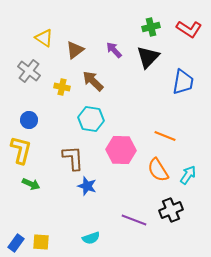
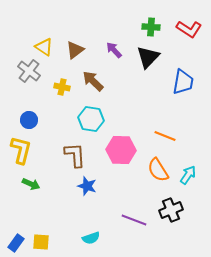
green cross: rotated 18 degrees clockwise
yellow triangle: moved 9 px down
brown L-shape: moved 2 px right, 3 px up
